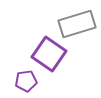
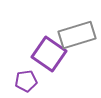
gray rectangle: moved 11 px down
